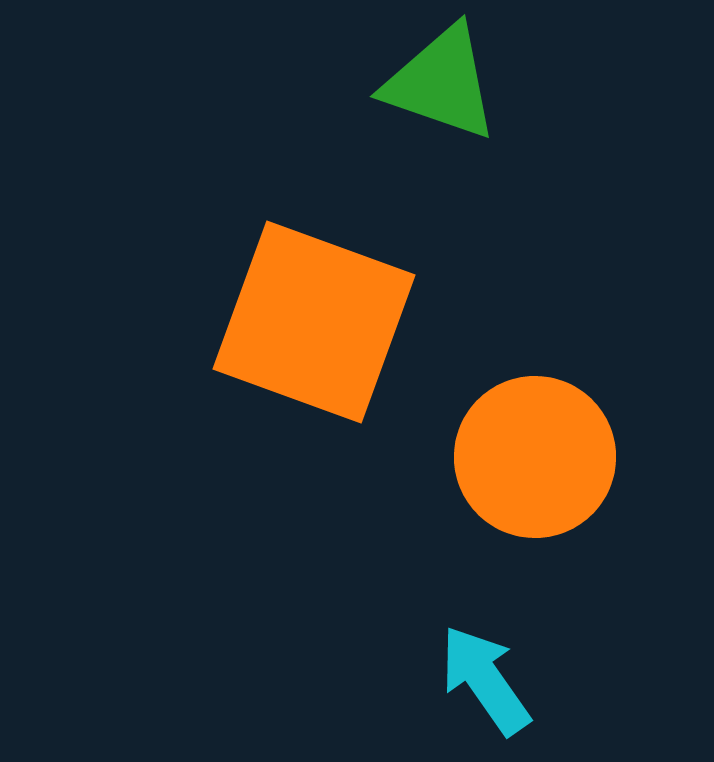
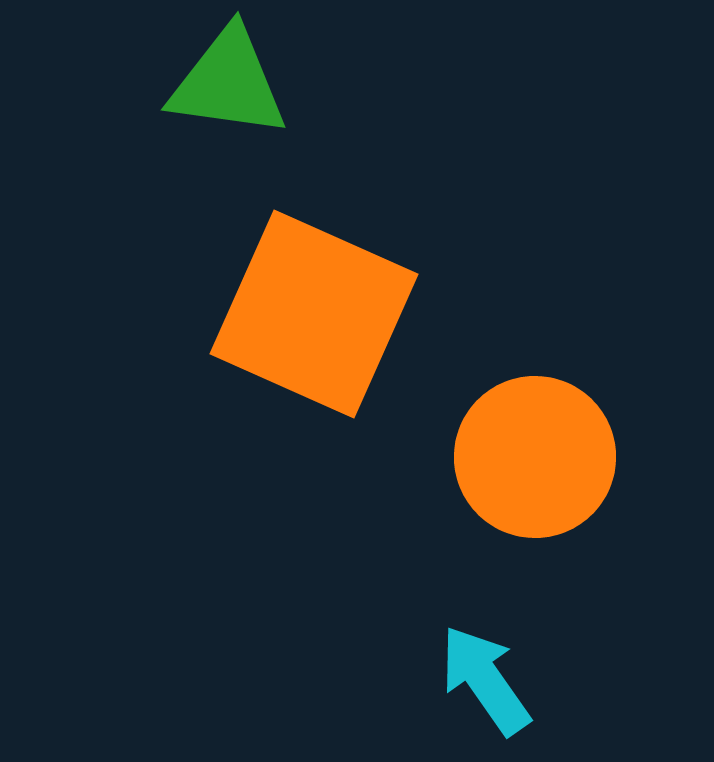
green triangle: moved 213 px left; rotated 11 degrees counterclockwise
orange square: moved 8 px up; rotated 4 degrees clockwise
